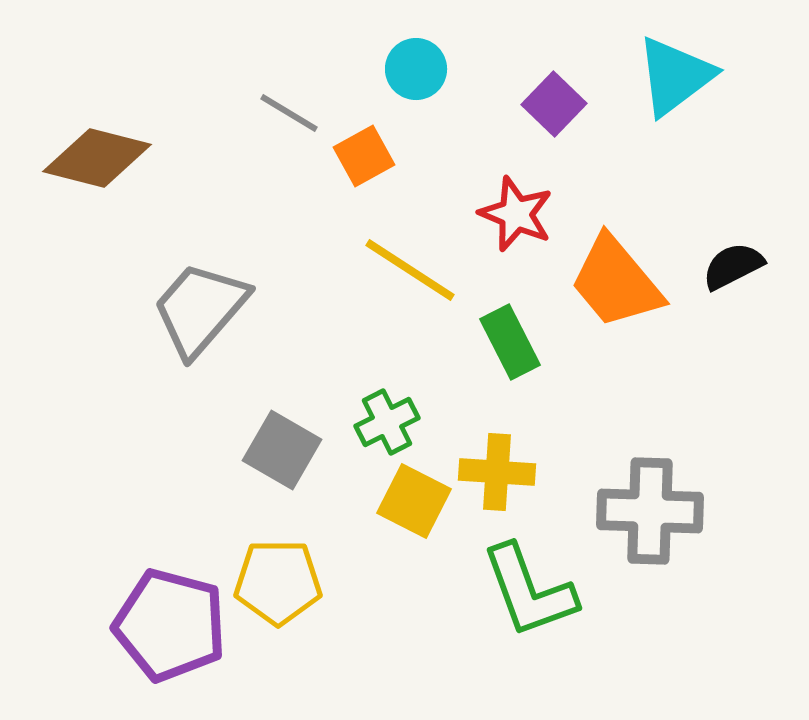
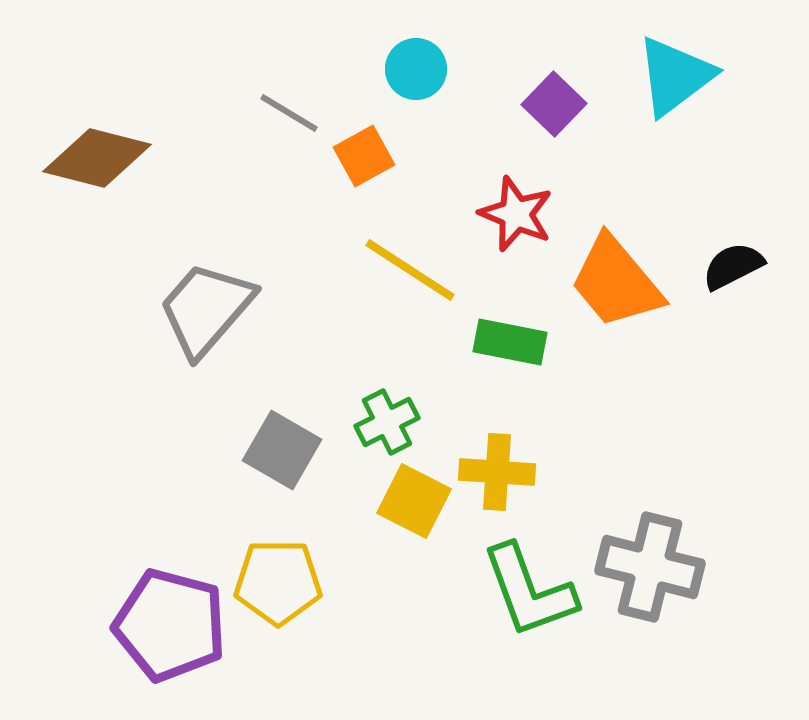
gray trapezoid: moved 6 px right
green rectangle: rotated 52 degrees counterclockwise
gray cross: moved 56 px down; rotated 12 degrees clockwise
